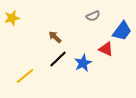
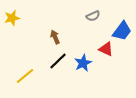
brown arrow: rotated 24 degrees clockwise
black line: moved 2 px down
